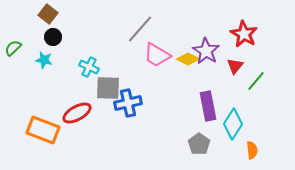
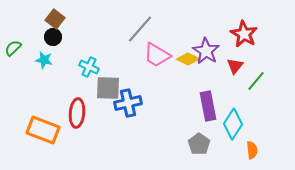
brown square: moved 7 px right, 5 px down
red ellipse: rotated 56 degrees counterclockwise
